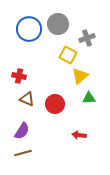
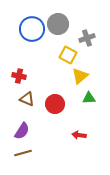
blue circle: moved 3 px right
